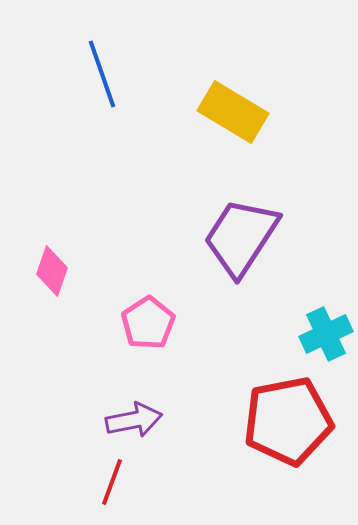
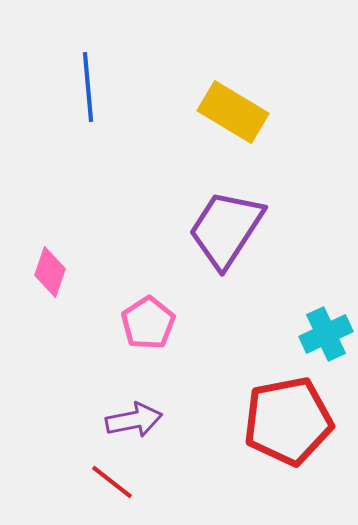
blue line: moved 14 px left, 13 px down; rotated 14 degrees clockwise
purple trapezoid: moved 15 px left, 8 px up
pink diamond: moved 2 px left, 1 px down
red line: rotated 72 degrees counterclockwise
